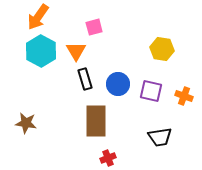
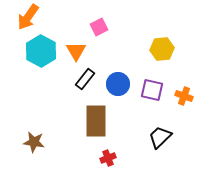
orange arrow: moved 10 px left
pink square: moved 5 px right; rotated 12 degrees counterclockwise
yellow hexagon: rotated 15 degrees counterclockwise
black rectangle: rotated 55 degrees clockwise
purple square: moved 1 px right, 1 px up
brown star: moved 8 px right, 19 px down
black trapezoid: rotated 145 degrees clockwise
